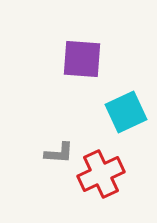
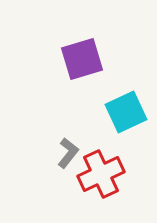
purple square: rotated 21 degrees counterclockwise
gray L-shape: moved 9 px right; rotated 56 degrees counterclockwise
